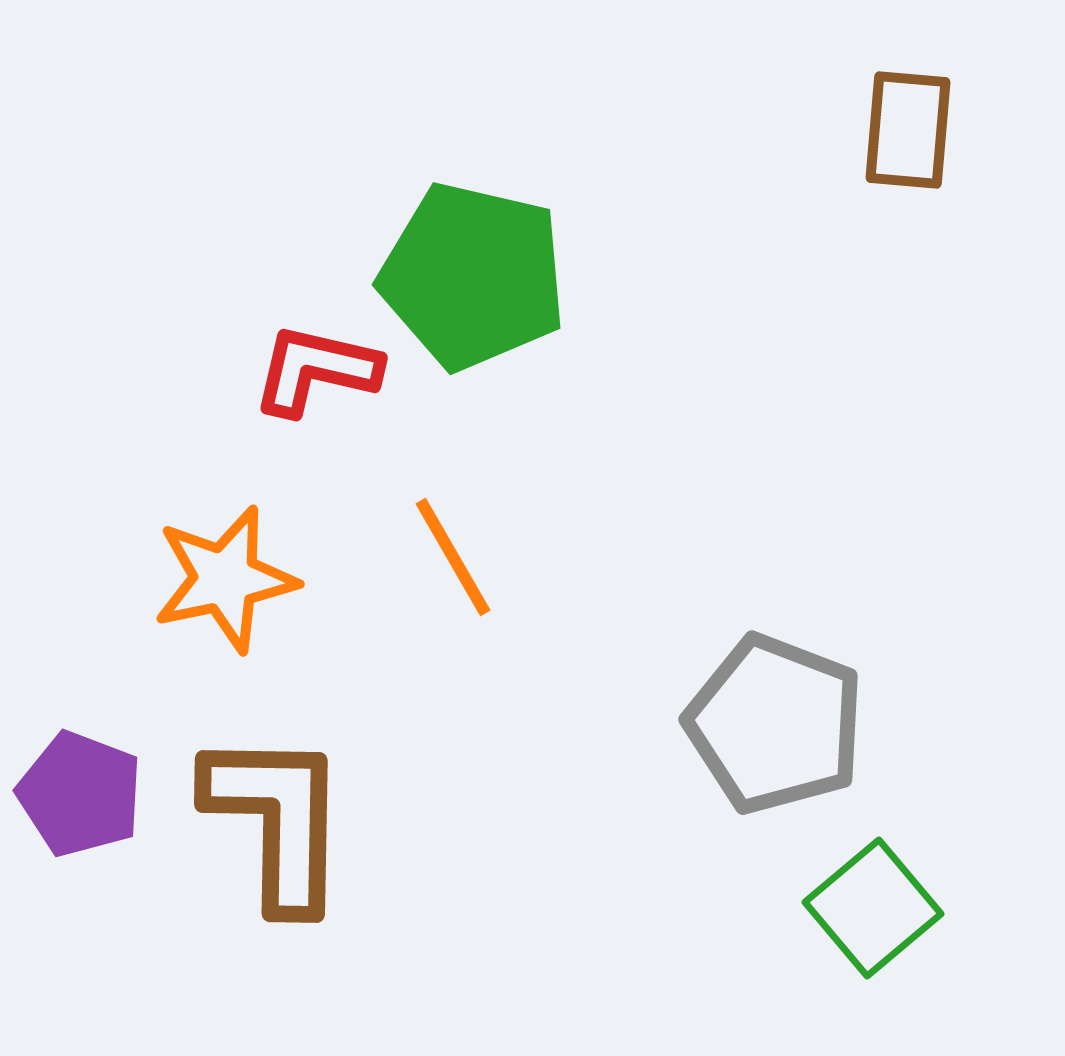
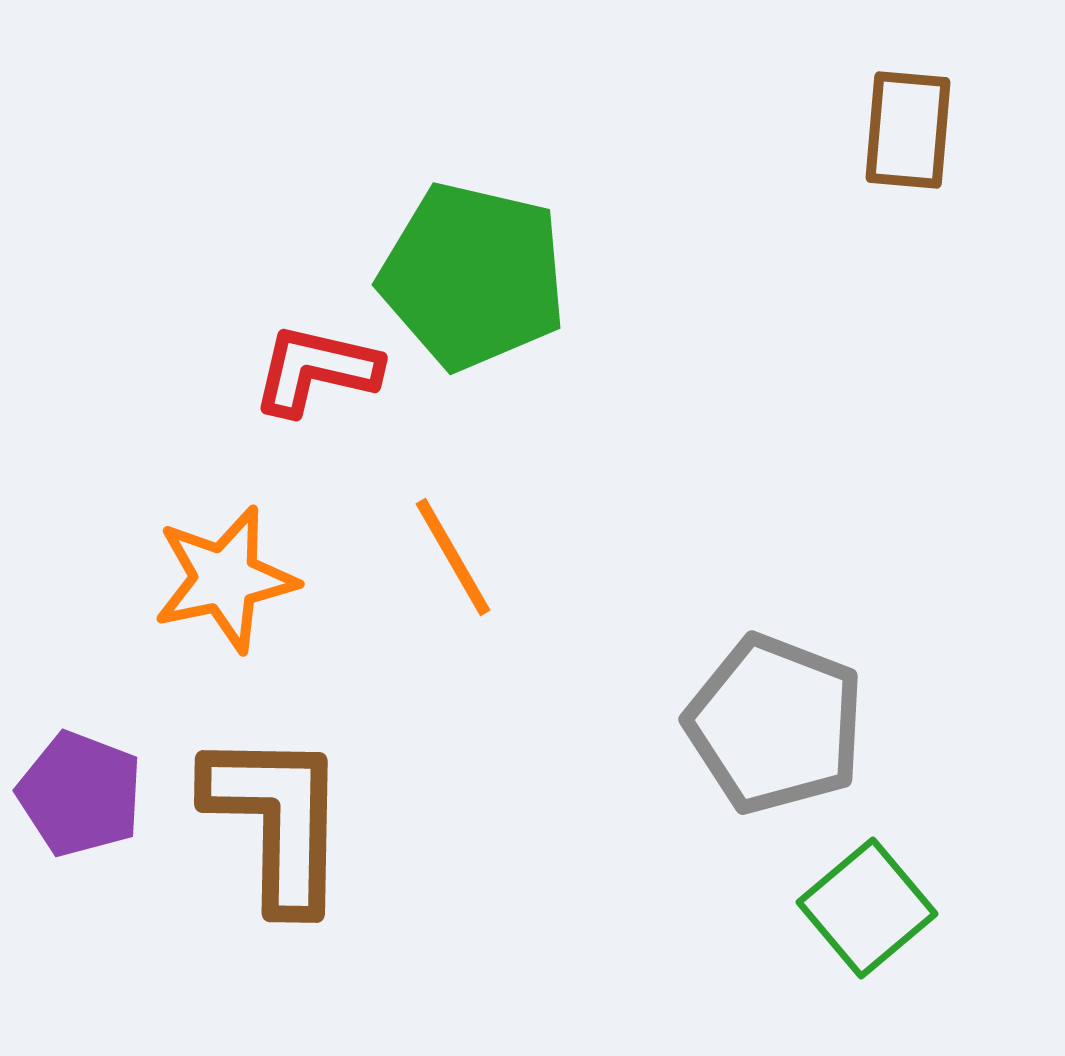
green square: moved 6 px left
